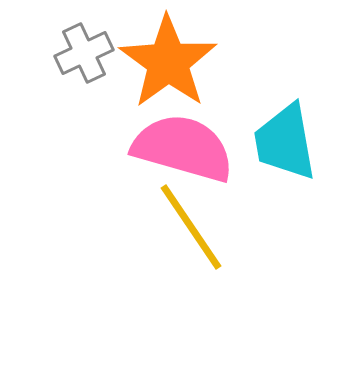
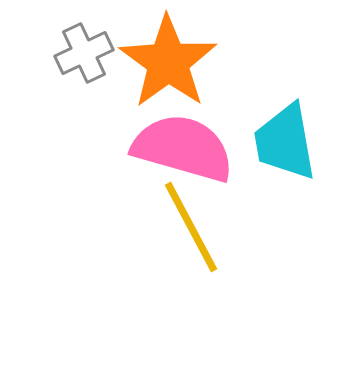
yellow line: rotated 6 degrees clockwise
